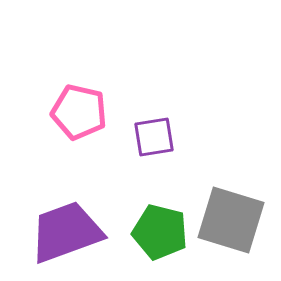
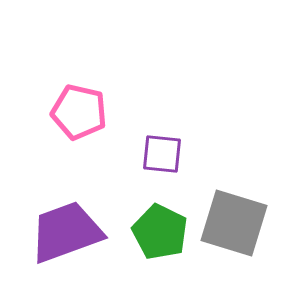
purple square: moved 8 px right, 17 px down; rotated 15 degrees clockwise
gray square: moved 3 px right, 3 px down
green pentagon: rotated 12 degrees clockwise
